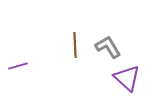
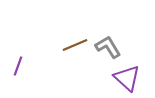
brown line: rotated 70 degrees clockwise
purple line: rotated 54 degrees counterclockwise
